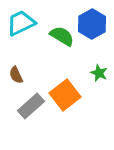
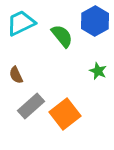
blue hexagon: moved 3 px right, 3 px up
green semicircle: rotated 20 degrees clockwise
green star: moved 1 px left, 2 px up
orange square: moved 19 px down
